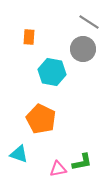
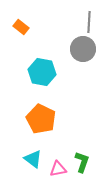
gray line: rotated 60 degrees clockwise
orange rectangle: moved 8 px left, 10 px up; rotated 56 degrees counterclockwise
cyan hexagon: moved 10 px left
cyan triangle: moved 14 px right, 5 px down; rotated 18 degrees clockwise
green L-shape: rotated 60 degrees counterclockwise
